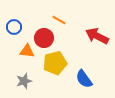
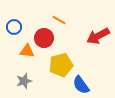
red arrow: moved 1 px right; rotated 55 degrees counterclockwise
yellow pentagon: moved 6 px right, 2 px down
blue semicircle: moved 3 px left, 6 px down
